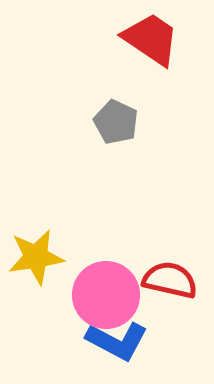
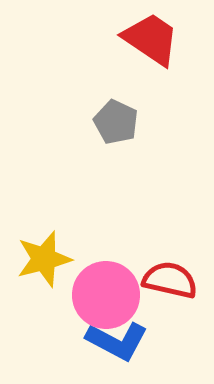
yellow star: moved 8 px right, 2 px down; rotated 6 degrees counterclockwise
